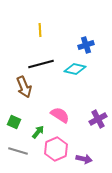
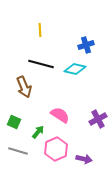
black line: rotated 30 degrees clockwise
